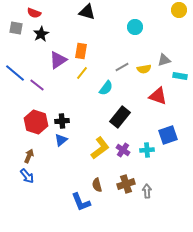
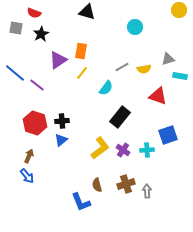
gray triangle: moved 4 px right, 1 px up
red hexagon: moved 1 px left, 1 px down
